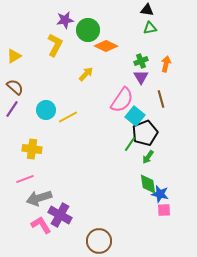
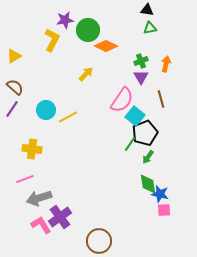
yellow L-shape: moved 3 px left, 5 px up
purple cross: moved 2 px down; rotated 25 degrees clockwise
